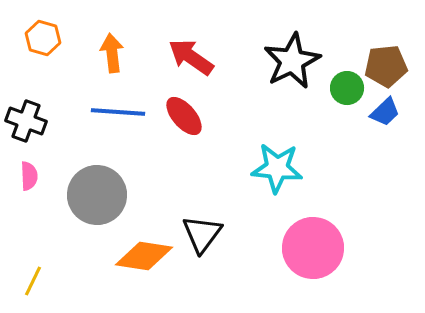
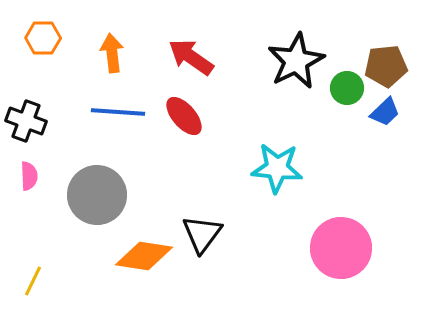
orange hexagon: rotated 16 degrees counterclockwise
black star: moved 4 px right
pink circle: moved 28 px right
